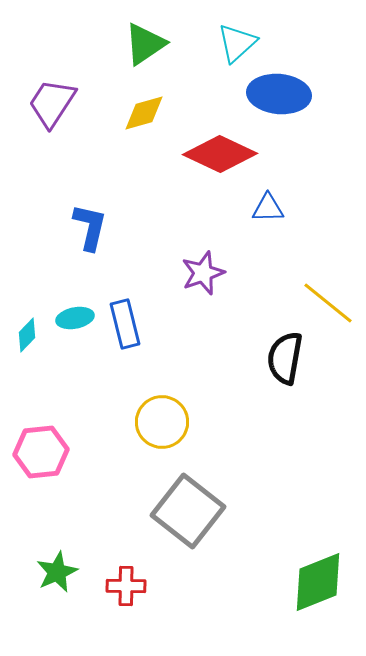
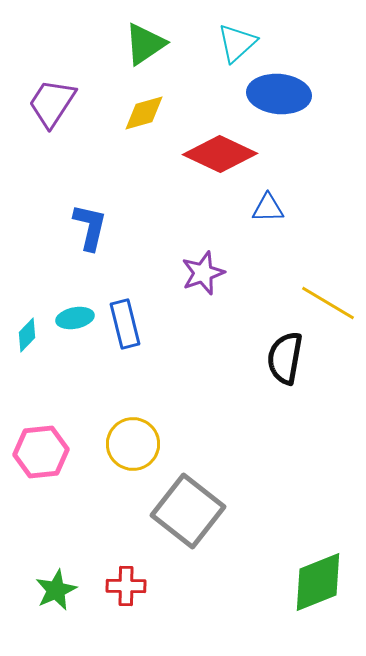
yellow line: rotated 8 degrees counterclockwise
yellow circle: moved 29 px left, 22 px down
green star: moved 1 px left, 18 px down
